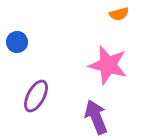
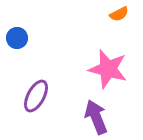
orange semicircle: rotated 12 degrees counterclockwise
blue circle: moved 4 px up
pink star: moved 4 px down
